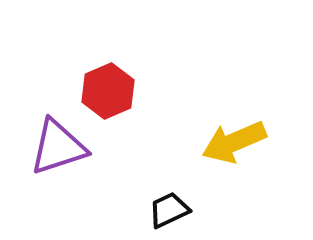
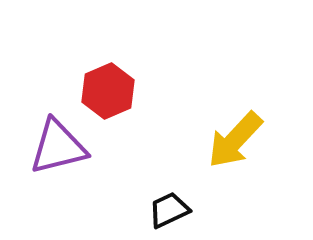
yellow arrow: moved 1 px right, 2 px up; rotated 24 degrees counterclockwise
purple triangle: rotated 4 degrees clockwise
